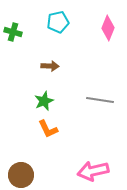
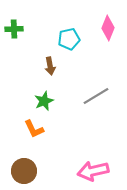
cyan pentagon: moved 11 px right, 17 px down
green cross: moved 1 px right, 3 px up; rotated 18 degrees counterclockwise
brown arrow: rotated 78 degrees clockwise
gray line: moved 4 px left, 4 px up; rotated 40 degrees counterclockwise
orange L-shape: moved 14 px left
brown circle: moved 3 px right, 4 px up
